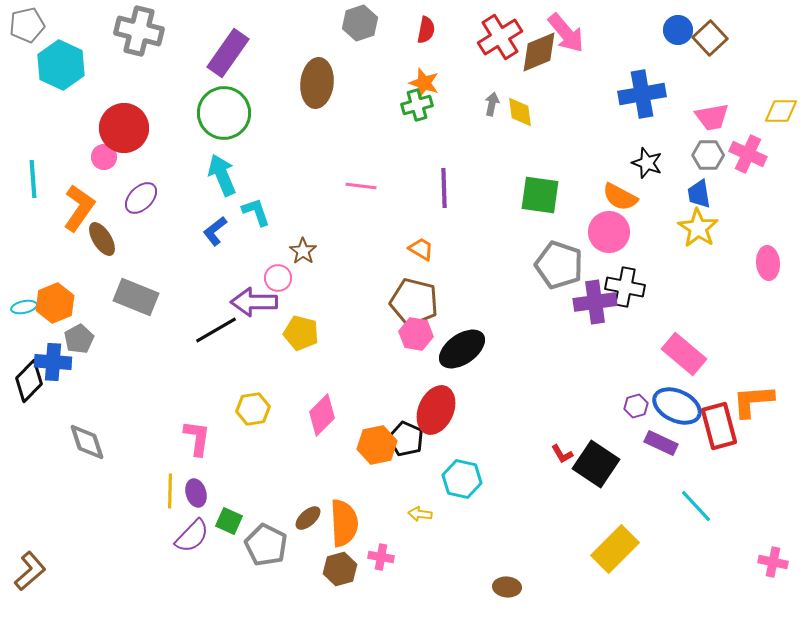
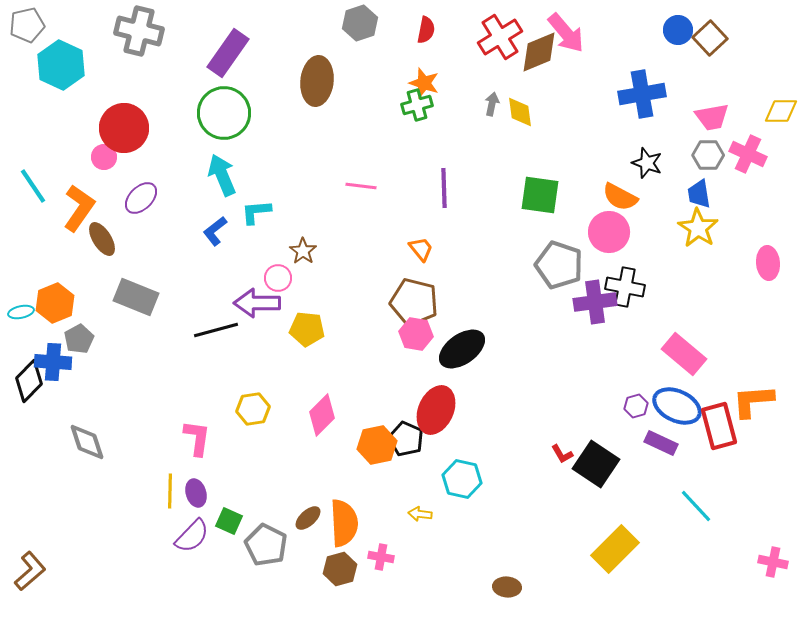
brown ellipse at (317, 83): moved 2 px up
cyan line at (33, 179): moved 7 px down; rotated 30 degrees counterclockwise
cyan L-shape at (256, 212): rotated 76 degrees counterclockwise
orange trapezoid at (421, 249): rotated 20 degrees clockwise
purple arrow at (254, 302): moved 3 px right, 1 px down
cyan ellipse at (24, 307): moved 3 px left, 5 px down
black line at (216, 330): rotated 15 degrees clockwise
yellow pentagon at (301, 333): moved 6 px right, 4 px up; rotated 8 degrees counterclockwise
